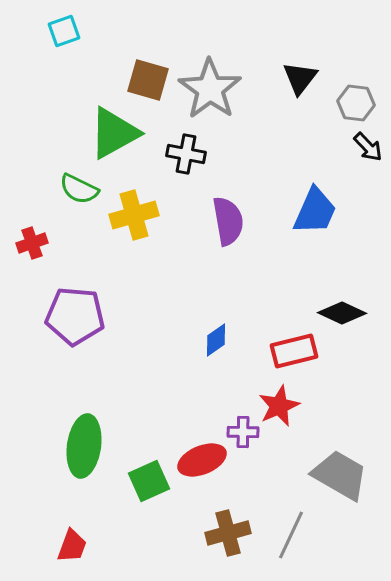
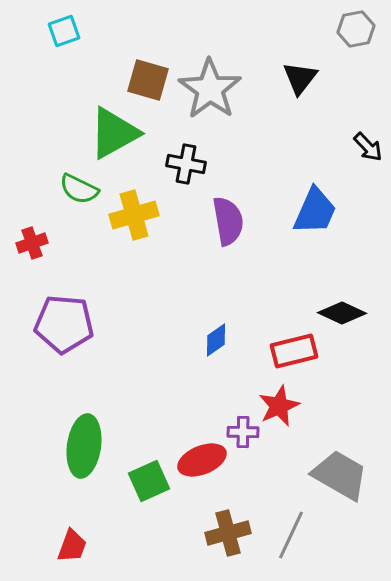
gray hexagon: moved 74 px up; rotated 18 degrees counterclockwise
black cross: moved 10 px down
purple pentagon: moved 11 px left, 8 px down
